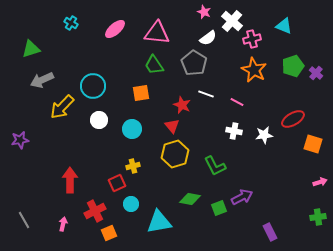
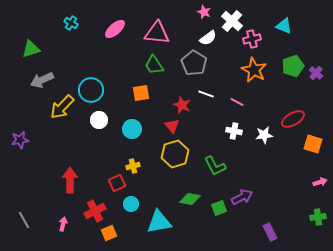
cyan circle at (93, 86): moved 2 px left, 4 px down
